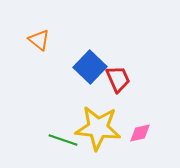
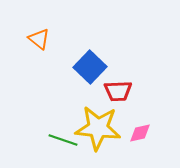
orange triangle: moved 1 px up
red trapezoid: moved 12 px down; rotated 112 degrees clockwise
